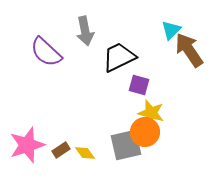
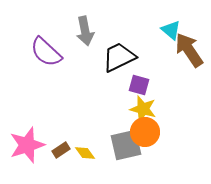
cyan triangle: rotated 35 degrees counterclockwise
yellow star: moved 8 px left, 4 px up
